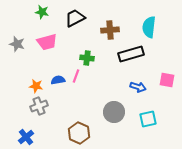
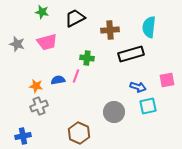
pink square: rotated 21 degrees counterclockwise
cyan square: moved 13 px up
blue cross: moved 3 px left, 1 px up; rotated 28 degrees clockwise
